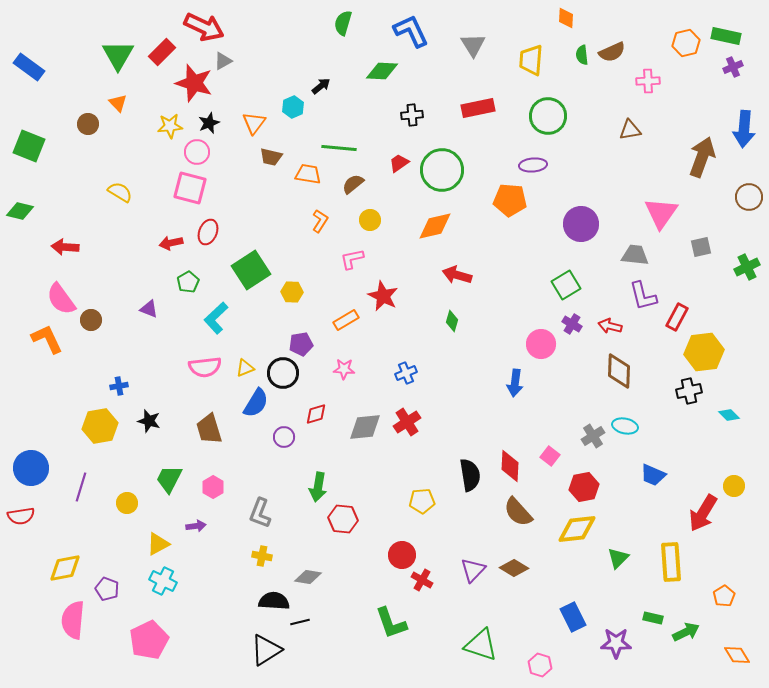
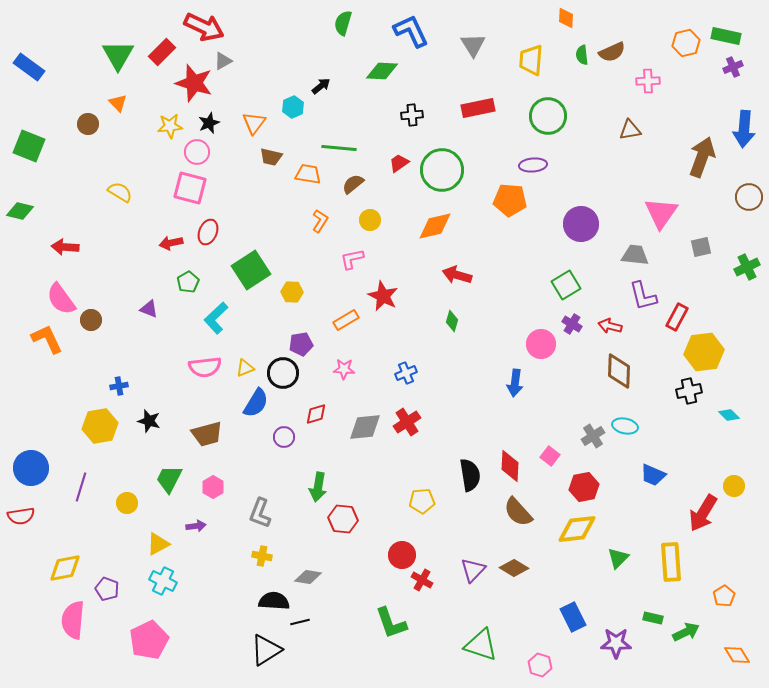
brown trapezoid at (209, 429): moved 2 px left, 5 px down; rotated 88 degrees counterclockwise
